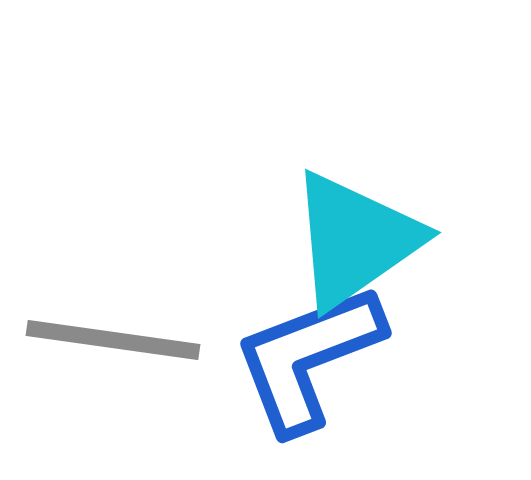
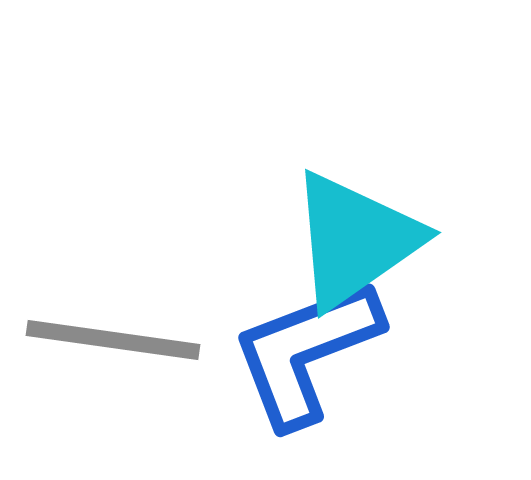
blue L-shape: moved 2 px left, 6 px up
